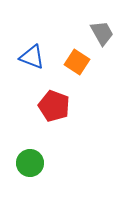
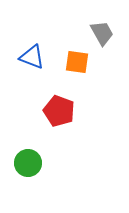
orange square: rotated 25 degrees counterclockwise
red pentagon: moved 5 px right, 5 px down
green circle: moved 2 px left
